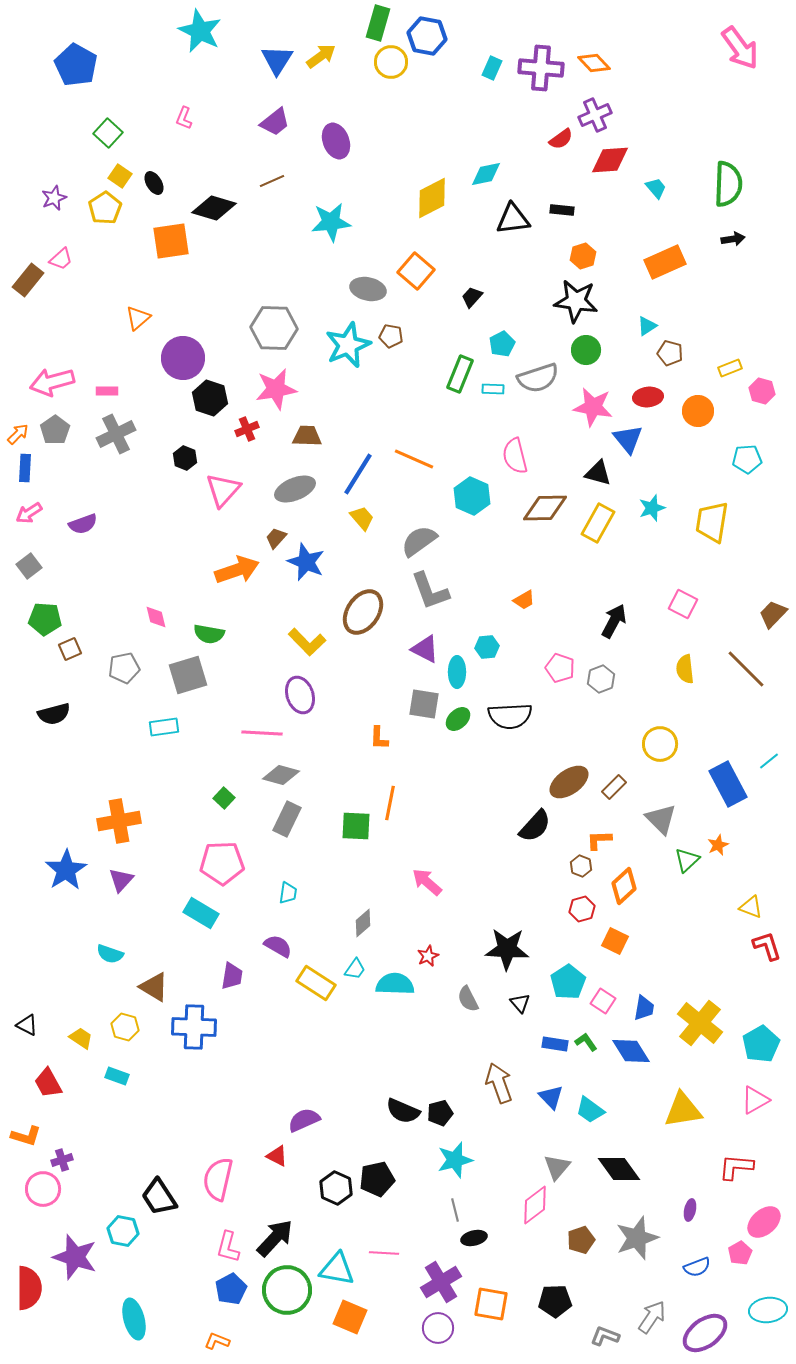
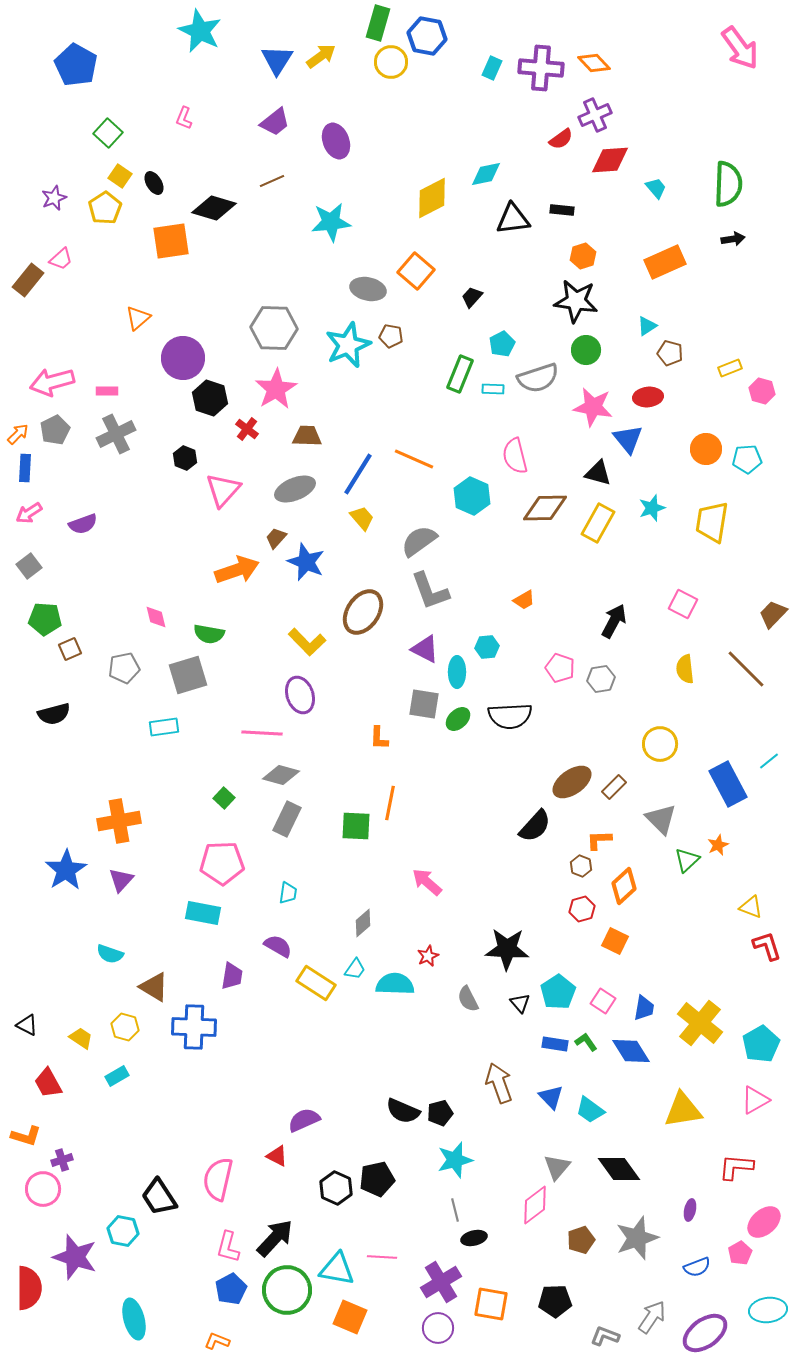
pink star at (276, 389): rotated 21 degrees counterclockwise
orange circle at (698, 411): moved 8 px right, 38 px down
red cross at (247, 429): rotated 30 degrees counterclockwise
gray pentagon at (55, 430): rotated 8 degrees clockwise
gray hexagon at (601, 679): rotated 12 degrees clockwise
brown ellipse at (569, 782): moved 3 px right
cyan rectangle at (201, 913): moved 2 px right; rotated 20 degrees counterclockwise
cyan pentagon at (568, 982): moved 10 px left, 10 px down
cyan rectangle at (117, 1076): rotated 50 degrees counterclockwise
pink line at (384, 1253): moved 2 px left, 4 px down
